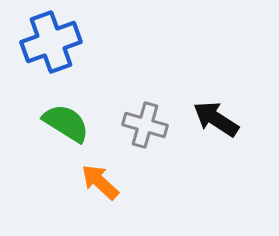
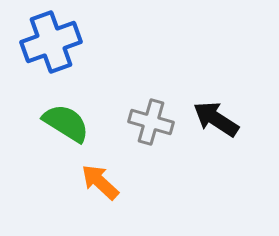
gray cross: moved 6 px right, 3 px up
